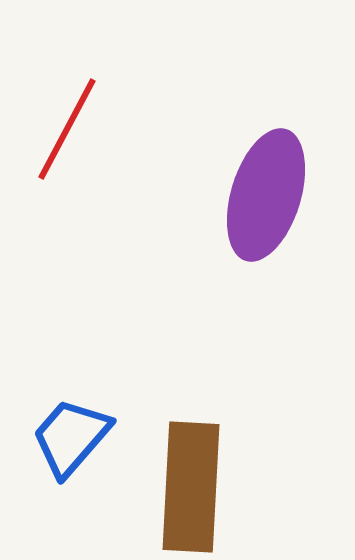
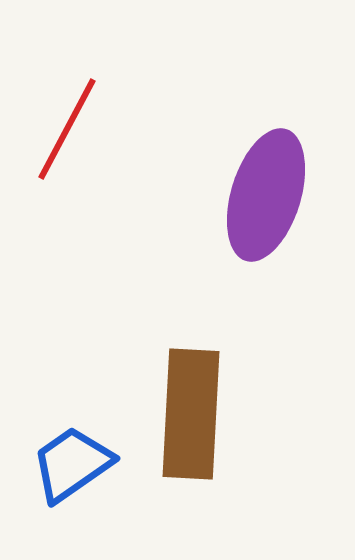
blue trapezoid: moved 1 px right, 27 px down; rotated 14 degrees clockwise
brown rectangle: moved 73 px up
